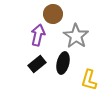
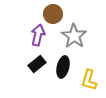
gray star: moved 2 px left
black ellipse: moved 4 px down
